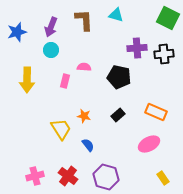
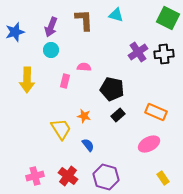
blue star: moved 2 px left
purple cross: moved 1 px right, 4 px down; rotated 30 degrees counterclockwise
black pentagon: moved 7 px left, 12 px down
